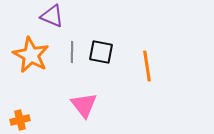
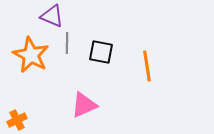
gray line: moved 5 px left, 9 px up
pink triangle: rotated 44 degrees clockwise
orange cross: moved 3 px left; rotated 12 degrees counterclockwise
